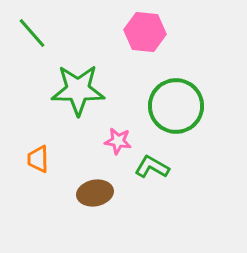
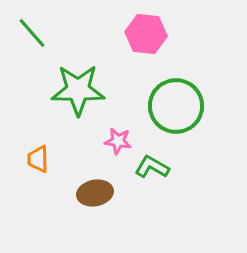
pink hexagon: moved 1 px right, 2 px down
